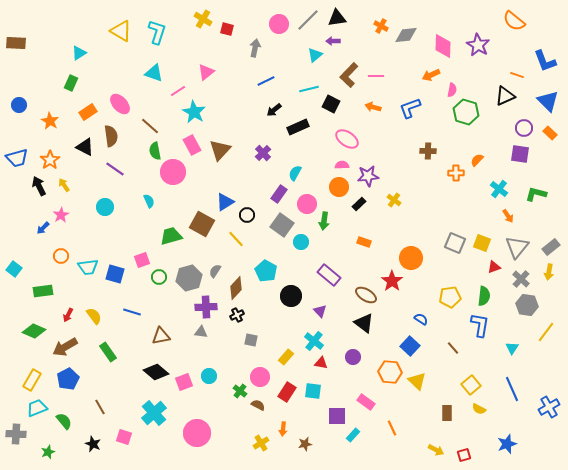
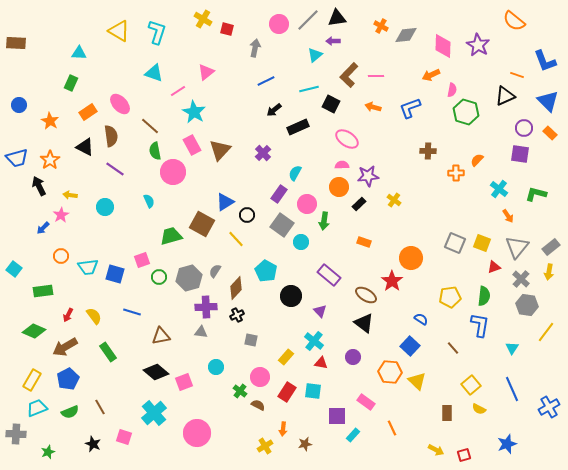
yellow triangle at (121, 31): moved 2 px left
cyan triangle at (79, 53): rotated 35 degrees clockwise
yellow arrow at (64, 185): moved 6 px right, 10 px down; rotated 48 degrees counterclockwise
cyan circle at (209, 376): moved 7 px right, 9 px up
green semicircle at (64, 421): moved 6 px right, 9 px up; rotated 108 degrees clockwise
yellow cross at (261, 443): moved 4 px right, 3 px down
